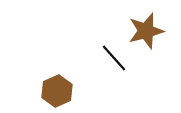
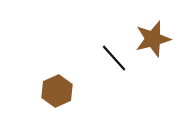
brown star: moved 7 px right, 8 px down
